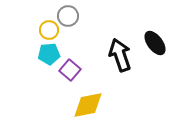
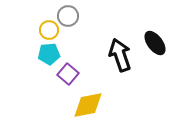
purple square: moved 2 px left, 4 px down
